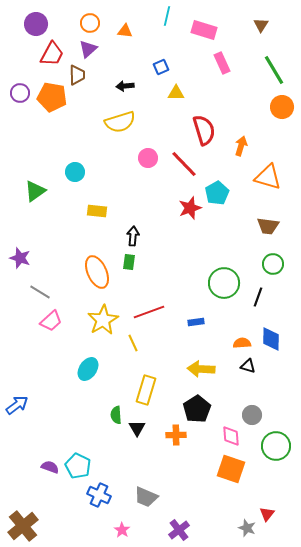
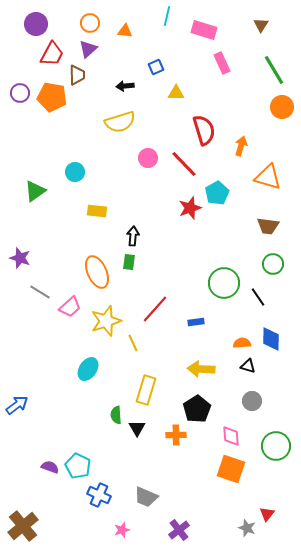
blue square at (161, 67): moved 5 px left
black line at (258, 297): rotated 54 degrees counterclockwise
red line at (149, 312): moved 6 px right, 3 px up; rotated 28 degrees counterclockwise
yellow star at (103, 320): moved 3 px right, 1 px down; rotated 12 degrees clockwise
pink trapezoid at (51, 321): moved 19 px right, 14 px up
gray circle at (252, 415): moved 14 px up
pink star at (122, 530): rotated 21 degrees clockwise
